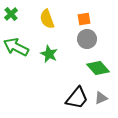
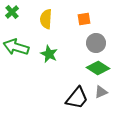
green cross: moved 1 px right, 2 px up
yellow semicircle: moved 1 px left; rotated 24 degrees clockwise
gray circle: moved 9 px right, 4 px down
green arrow: rotated 10 degrees counterclockwise
green diamond: rotated 15 degrees counterclockwise
gray triangle: moved 6 px up
